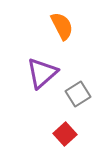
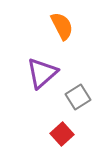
gray square: moved 3 px down
red square: moved 3 px left
